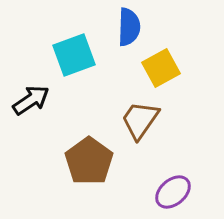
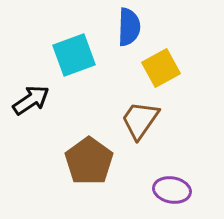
purple ellipse: moved 1 px left, 2 px up; rotated 51 degrees clockwise
